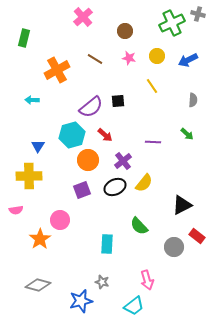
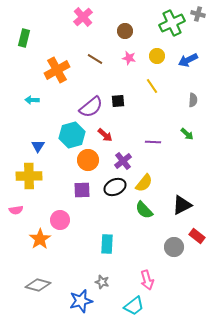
purple square: rotated 18 degrees clockwise
green semicircle: moved 5 px right, 16 px up
